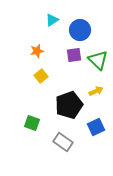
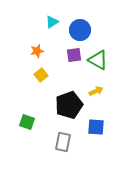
cyan triangle: moved 2 px down
green triangle: rotated 15 degrees counterclockwise
yellow square: moved 1 px up
green square: moved 5 px left, 1 px up
blue square: rotated 30 degrees clockwise
gray rectangle: rotated 66 degrees clockwise
